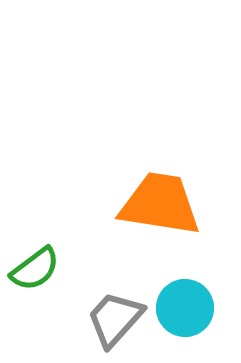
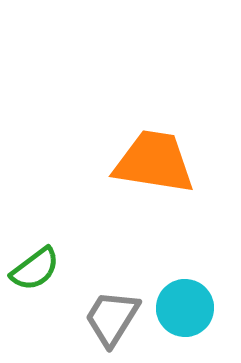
orange trapezoid: moved 6 px left, 42 px up
gray trapezoid: moved 3 px left, 1 px up; rotated 10 degrees counterclockwise
